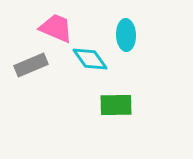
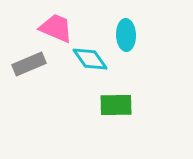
gray rectangle: moved 2 px left, 1 px up
